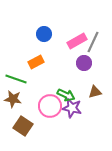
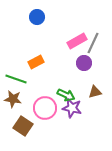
blue circle: moved 7 px left, 17 px up
gray line: moved 1 px down
pink circle: moved 5 px left, 2 px down
